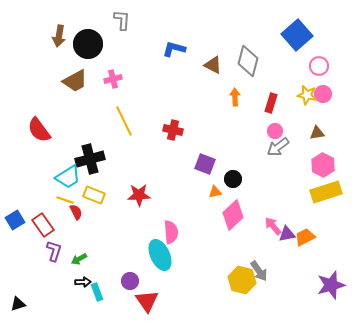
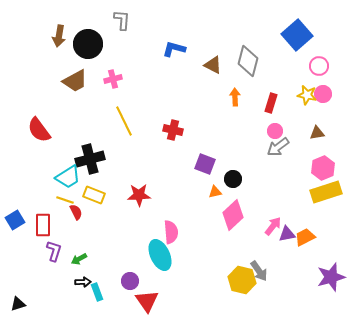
pink hexagon at (323, 165): moved 3 px down; rotated 10 degrees clockwise
red rectangle at (43, 225): rotated 35 degrees clockwise
pink arrow at (273, 226): rotated 78 degrees clockwise
purple star at (331, 285): moved 8 px up
